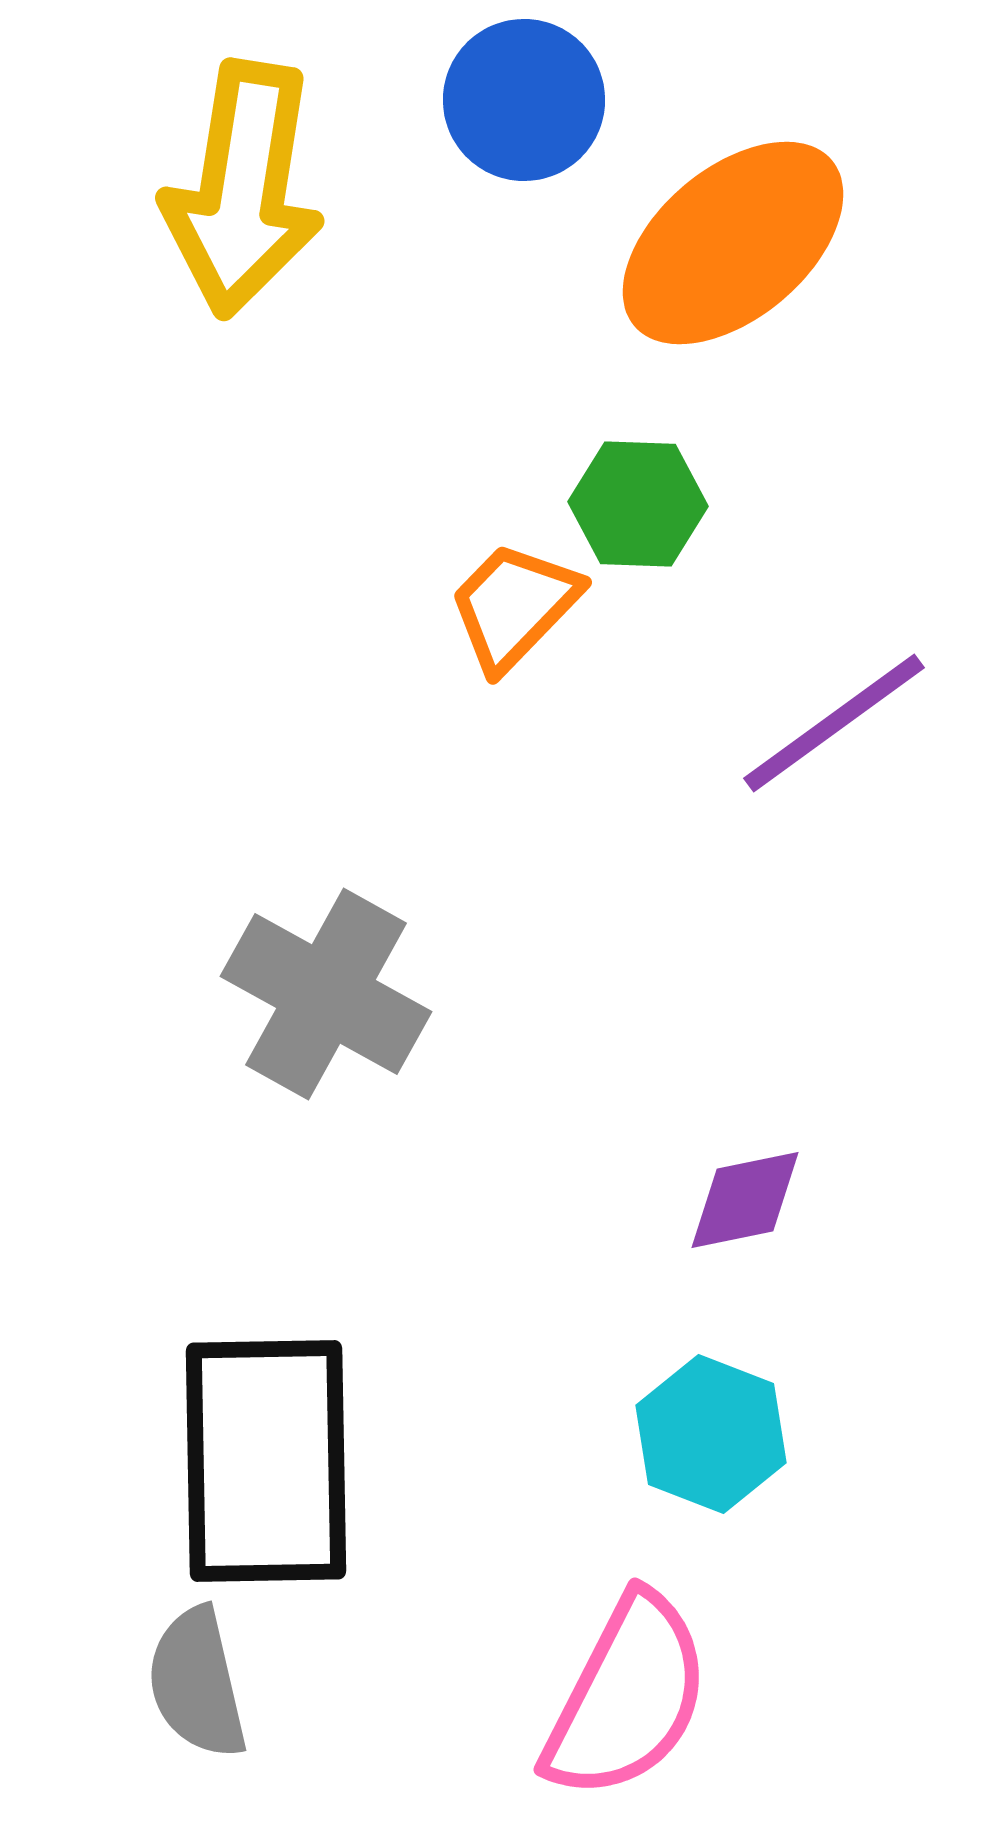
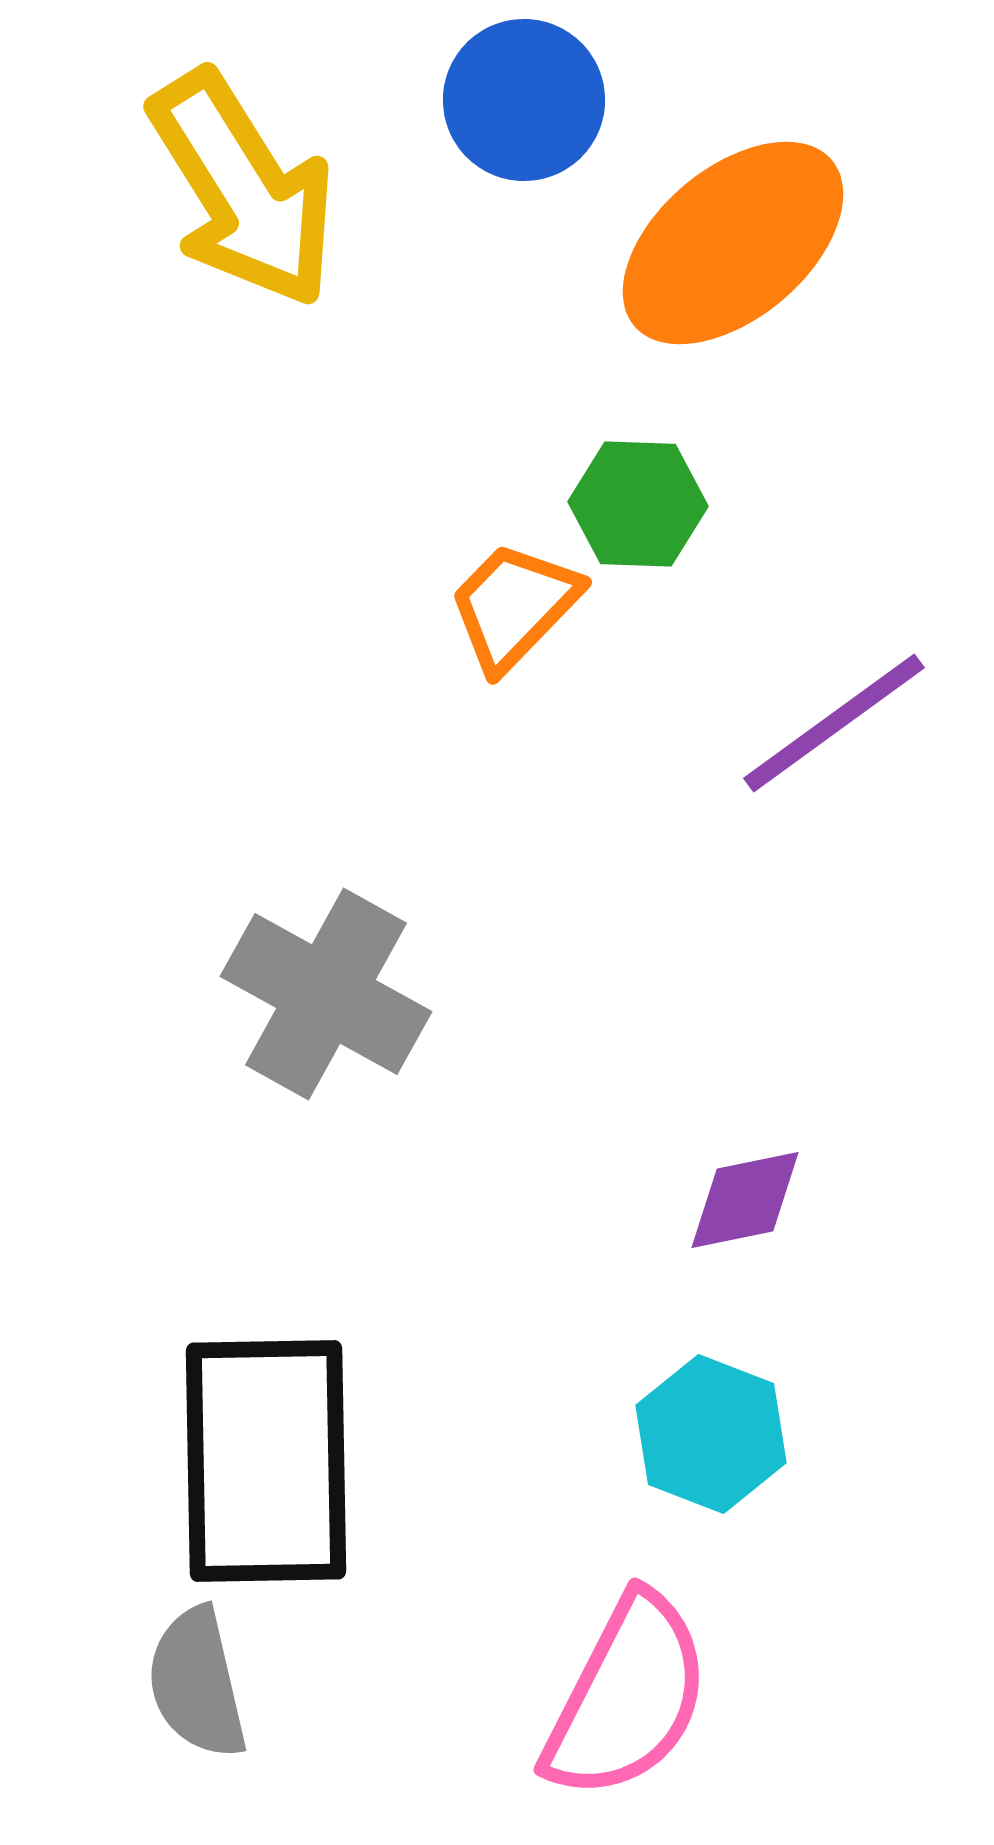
yellow arrow: rotated 41 degrees counterclockwise
